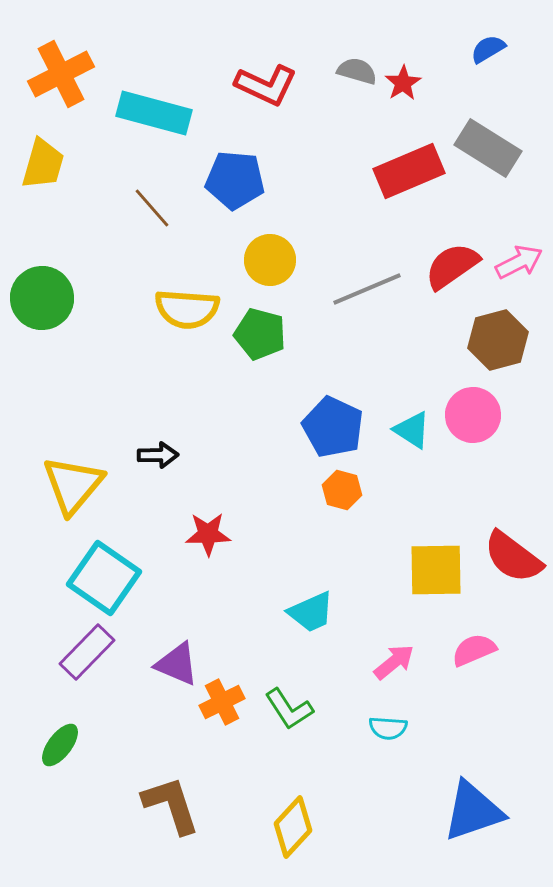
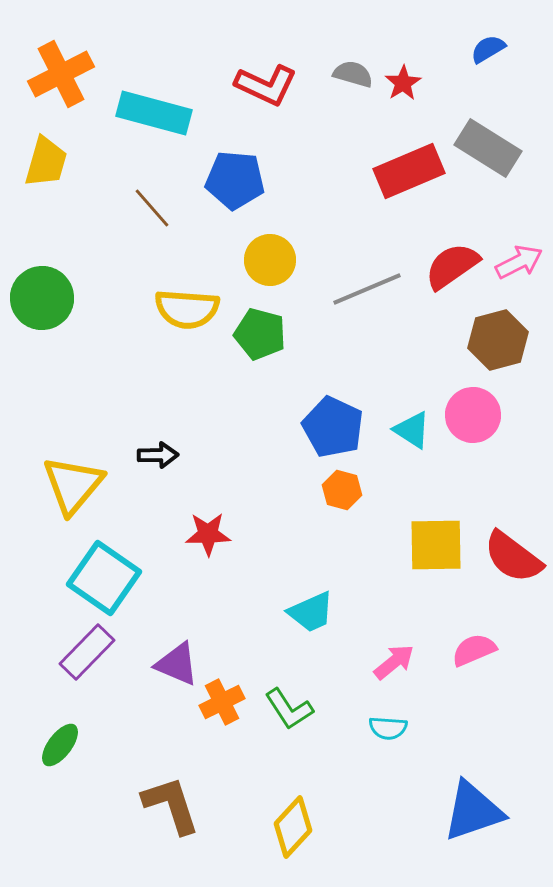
gray semicircle at (357, 71): moved 4 px left, 3 px down
yellow trapezoid at (43, 164): moved 3 px right, 2 px up
yellow square at (436, 570): moved 25 px up
